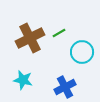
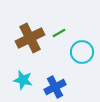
blue cross: moved 10 px left
